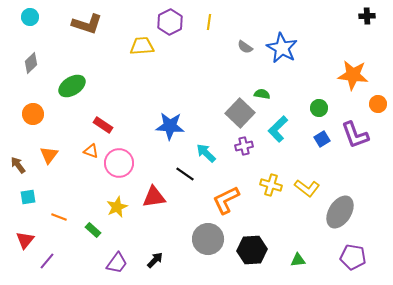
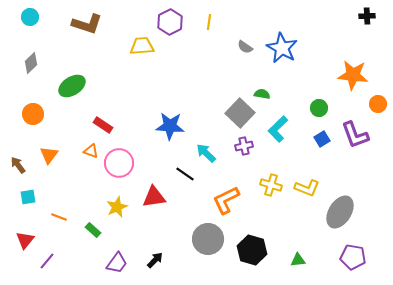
yellow L-shape at (307, 188): rotated 15 degrees counterclockwise
black hexagon at (252, 250): rotated 20 degrees clockwise
